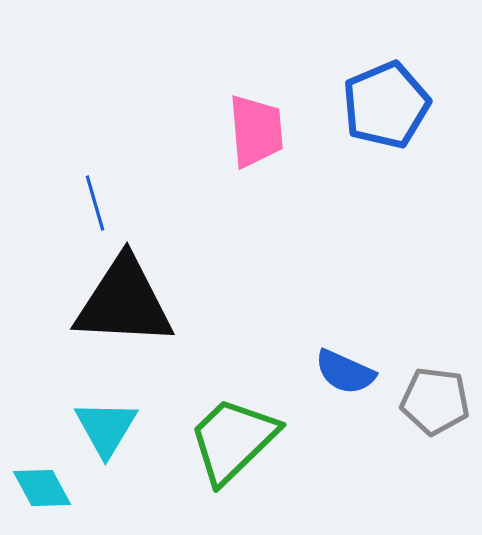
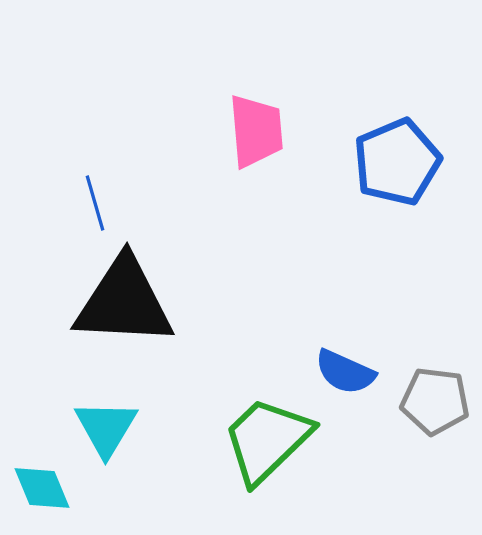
blue pentagon: moved 11 px right, 57 px down
green trapezoid: moved 34 px right
cyan diamond: rotated 6 degrees clockwise
